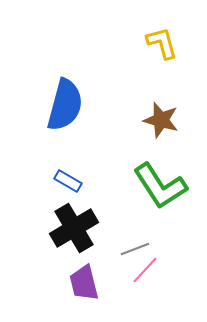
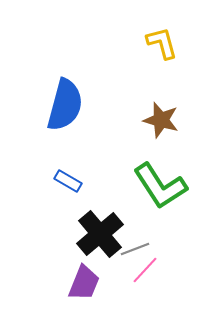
black cross: moved 26 px right, 6 px down; rotated 9 degrees counterclockwise
purple trapezoid: rotated 144 degrees counterclockwise
